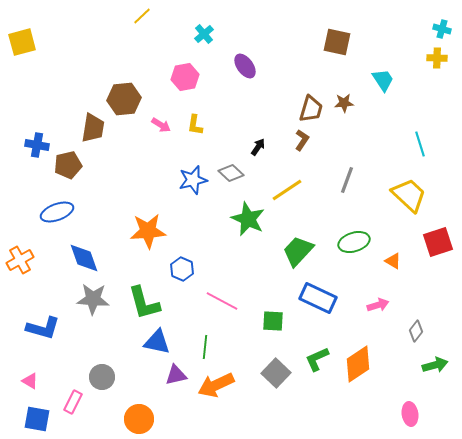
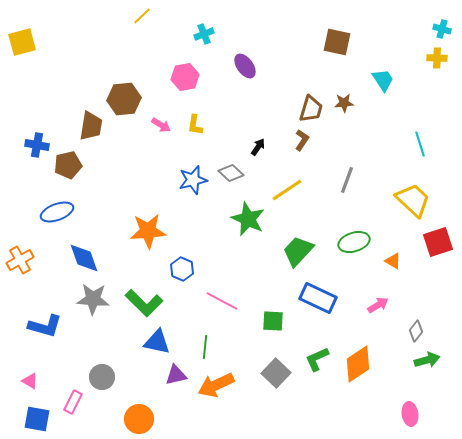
cyan cross at (204, 34): rotated 18 degrees clockwise
brown trapezoid at (93, 128): moved 2 px left, 2 px up
yellow trapezoid at (409, 195): moved 4 px right, 5 px down
green L-shape at (144, 303): rotated 30 degrees counterclockwise
pink arrow at (378, 305): rotated 15 degrees counterclockwise
blue L-shape at (43, 328): moved 2 px right, 2 px up
green arrow at (435, 365): moved 8 px left, 5 px up
